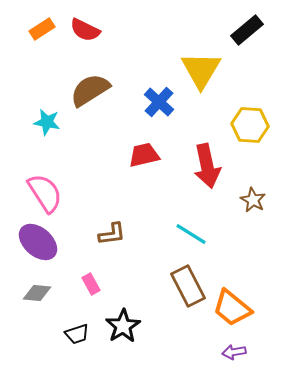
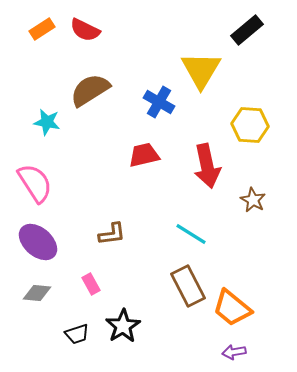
blue cross: rotated 12 degrees counterclockwise
pink semicircle: moved 10 px left, 10 px up
